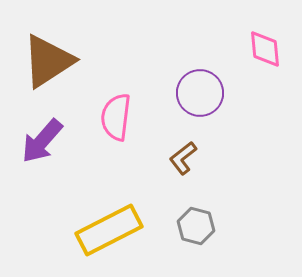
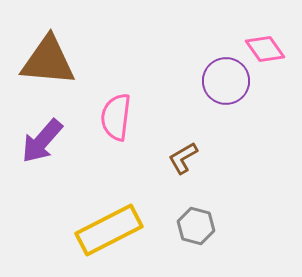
pink diamond: rotated 30 degrees counterclockwise
brown triangle: rotated 38 degrees clockwise
purple circle: moved 26 px right, 12 px up
brown L-shape: rotated 8 degrees clockwise
